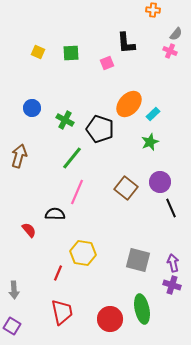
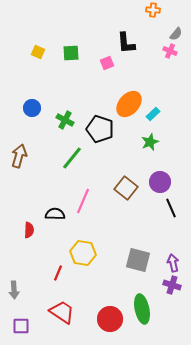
pink line: moved 6 px right, 9 px down
red semicircle: rotated 42 degrees clockwise
red trapezoid: rotated 44 degrees counterclockwise
purple square: moved 9 px right; rotated 30 degrees counterclockwise
